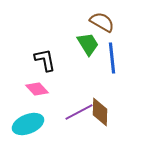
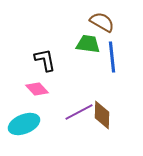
green trapezoid: rotated 50 degrees counterclockwise
blue line: moved 1 px up
brown diamond: moved 2 px right, 3 px down
cyan ellipse: moved 4 px left
